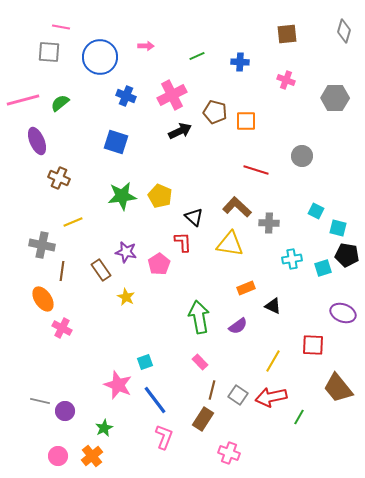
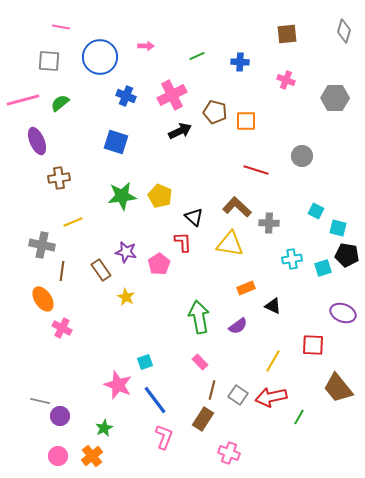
gray square at (49, 52): moved 9 px down
brown cross at (59, 178): rotated 30 degrees counterclockwise
purple circle at (65, 411): moved 5 px left, 5 px down
